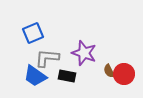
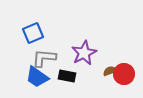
purple star: rotated 25 degrees clockwise
gray L-shape: moved 3 px left
brown semicircle: moved 1 px right; rotated 96 degrees clockwise
blue trapezoid: moved 2 px right, 1 px down
